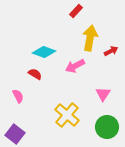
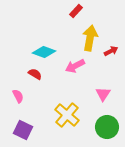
purple square: moved 8 px right, 4 px up; rotated 12 degrees counterclockwise
